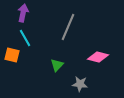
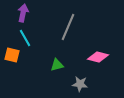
green triangle: rotated 32 degrees clockwise
